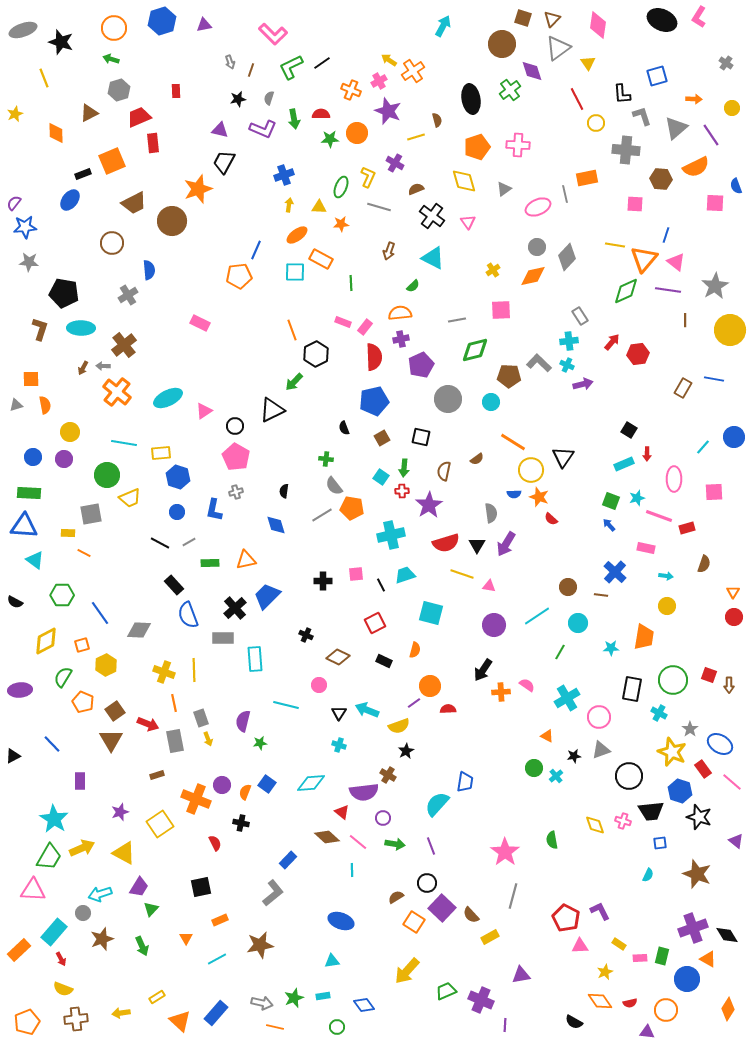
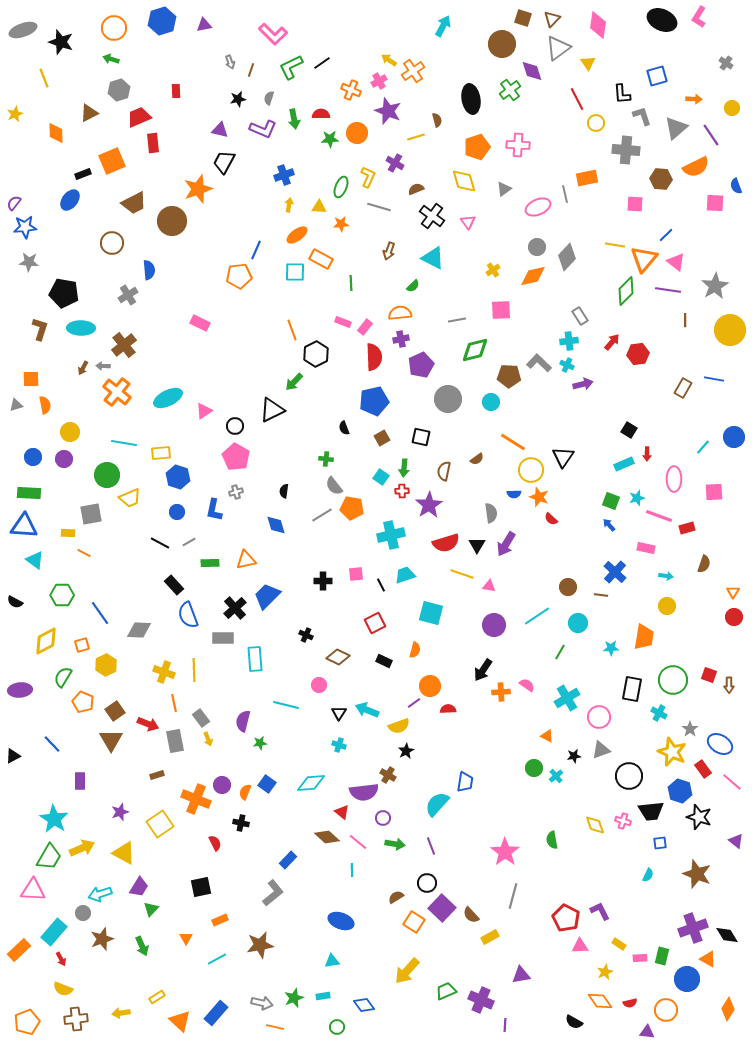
blue line at (666, 235): rotated 28 degrees clockwise
green diamond at (626, 291): rotated 20 degrees counterclockwise
gray rectangle at (201, 718): rotated 18 degrees counterclockwise
